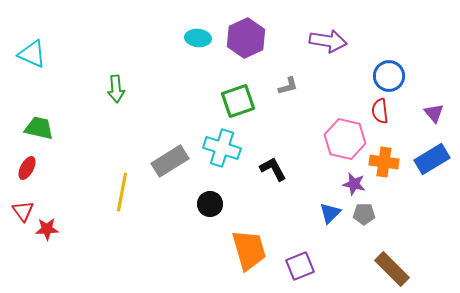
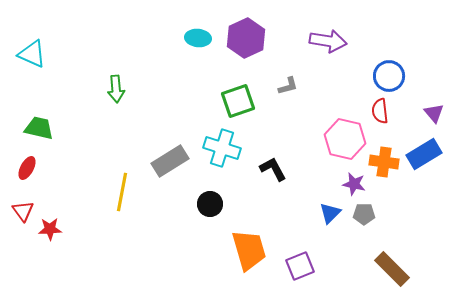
blue rectangle: moved 8 px left, 5 px up
red star: moved 3 px right
